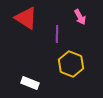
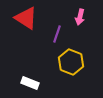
pink arrow: rotated 42 degrees clockwise
purple line: rotated 18 degrees clockwise
yellow hexagon: moved 2 px up
